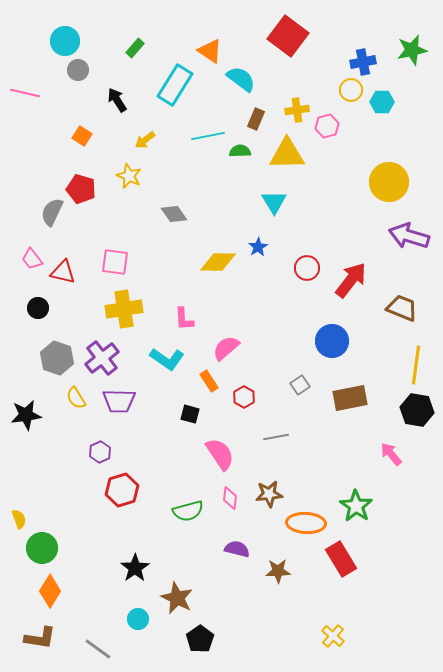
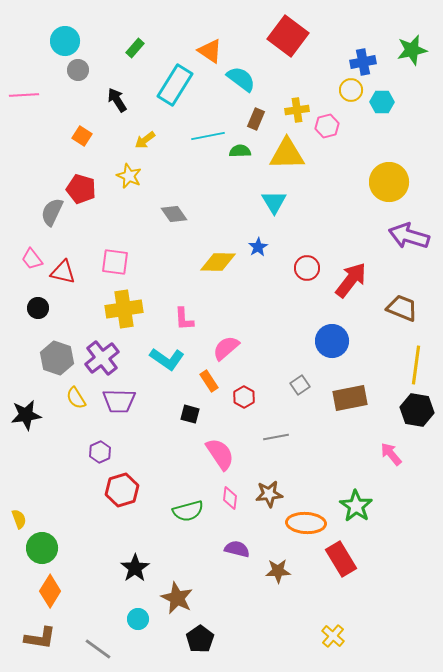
pink line at (25, 93): moved 1 px left, 2 px down; rotated 16 degrees counterclockwise
